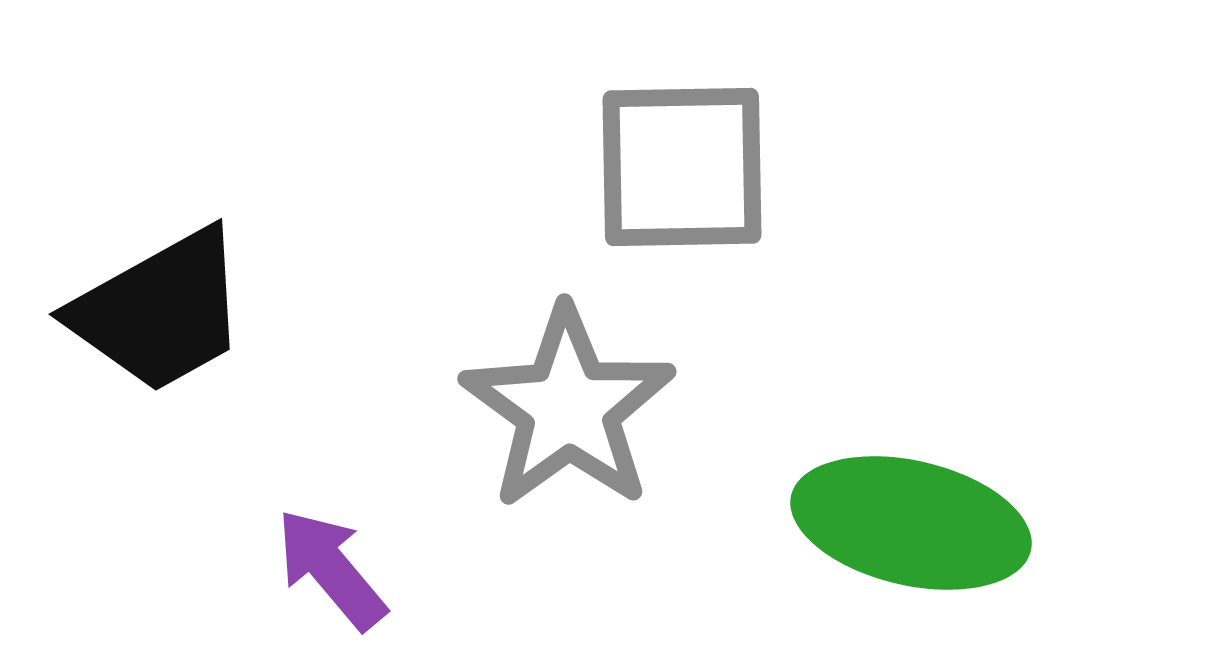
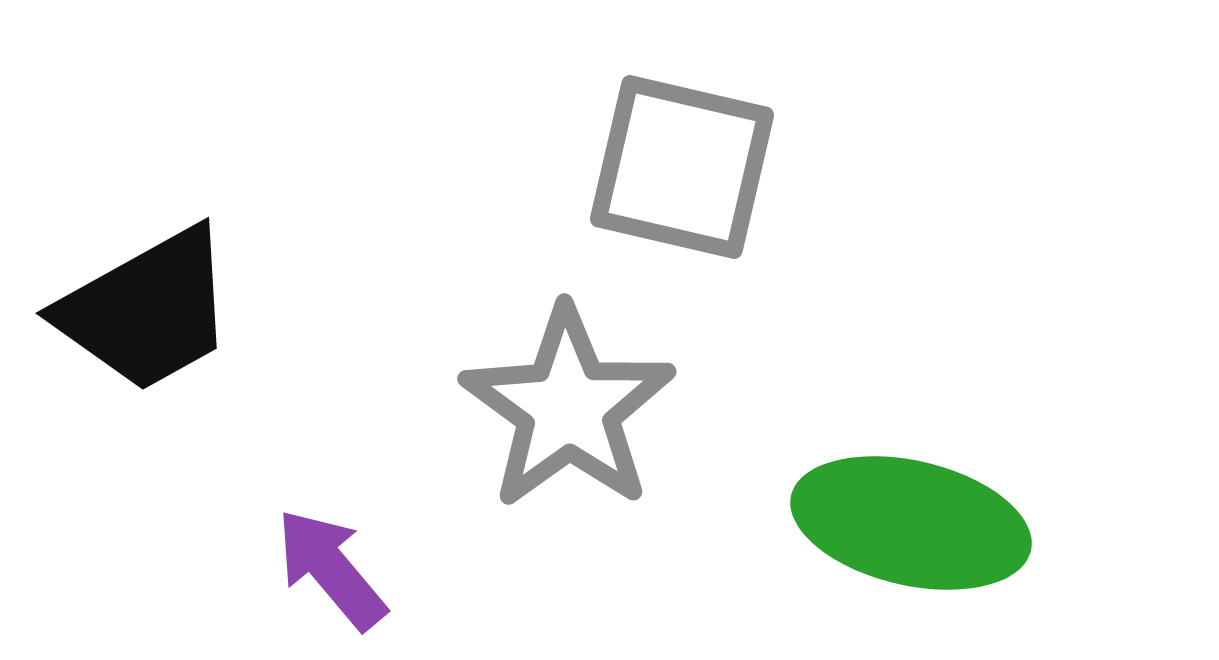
gray square: rotated 14 degrees clockwise
black trapezoid: moved 13 px left, 1 px up
